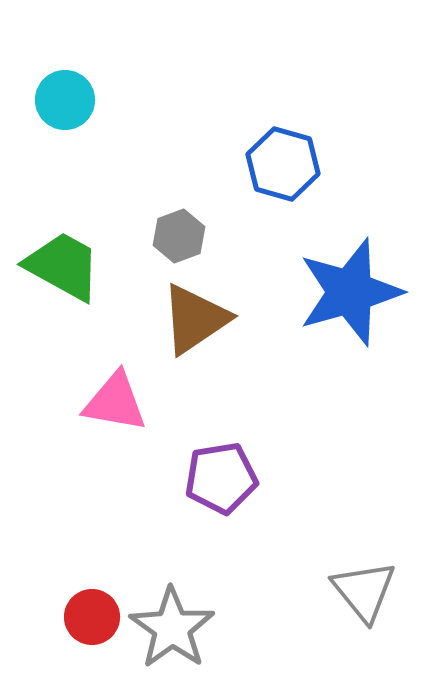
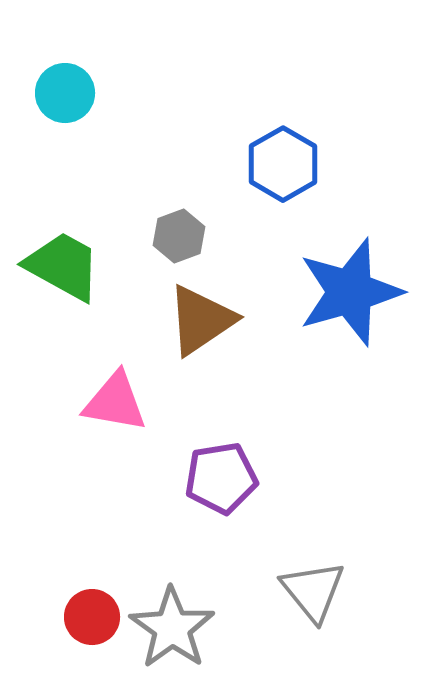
cyan circle: moved 7 px up
blue hexagon: rotated 14 degrees clockwise
brown triangle: moved 6 px right, 1 px down
gray triangle: moved 51 px left
